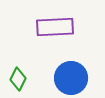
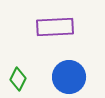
blue circle: moved 2 px left, 1 px up
